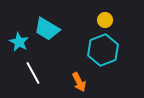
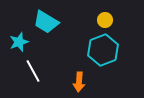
cyan trapezoid: moved 1 px left, 7 px up
cyan star: rotated 24 degrees clockwise
white line: moved 2 px up
orange arrow: rotated 30 degrees clockwise
